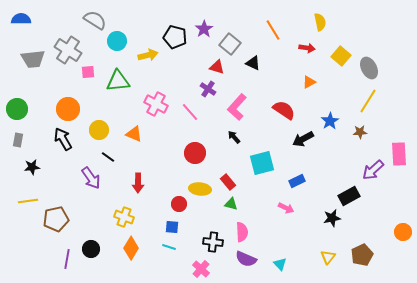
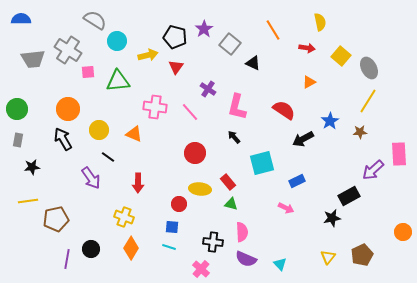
red triangle at (217, 67): moved 41 px left; rotated 49 degrees clockwise
pink cross at (156, 104): moved 1 px left, 3 px down; rotated 20 degrees counterclockwise
pink L-shape at (237, 107): rotated 28 degrees counterclockwise
